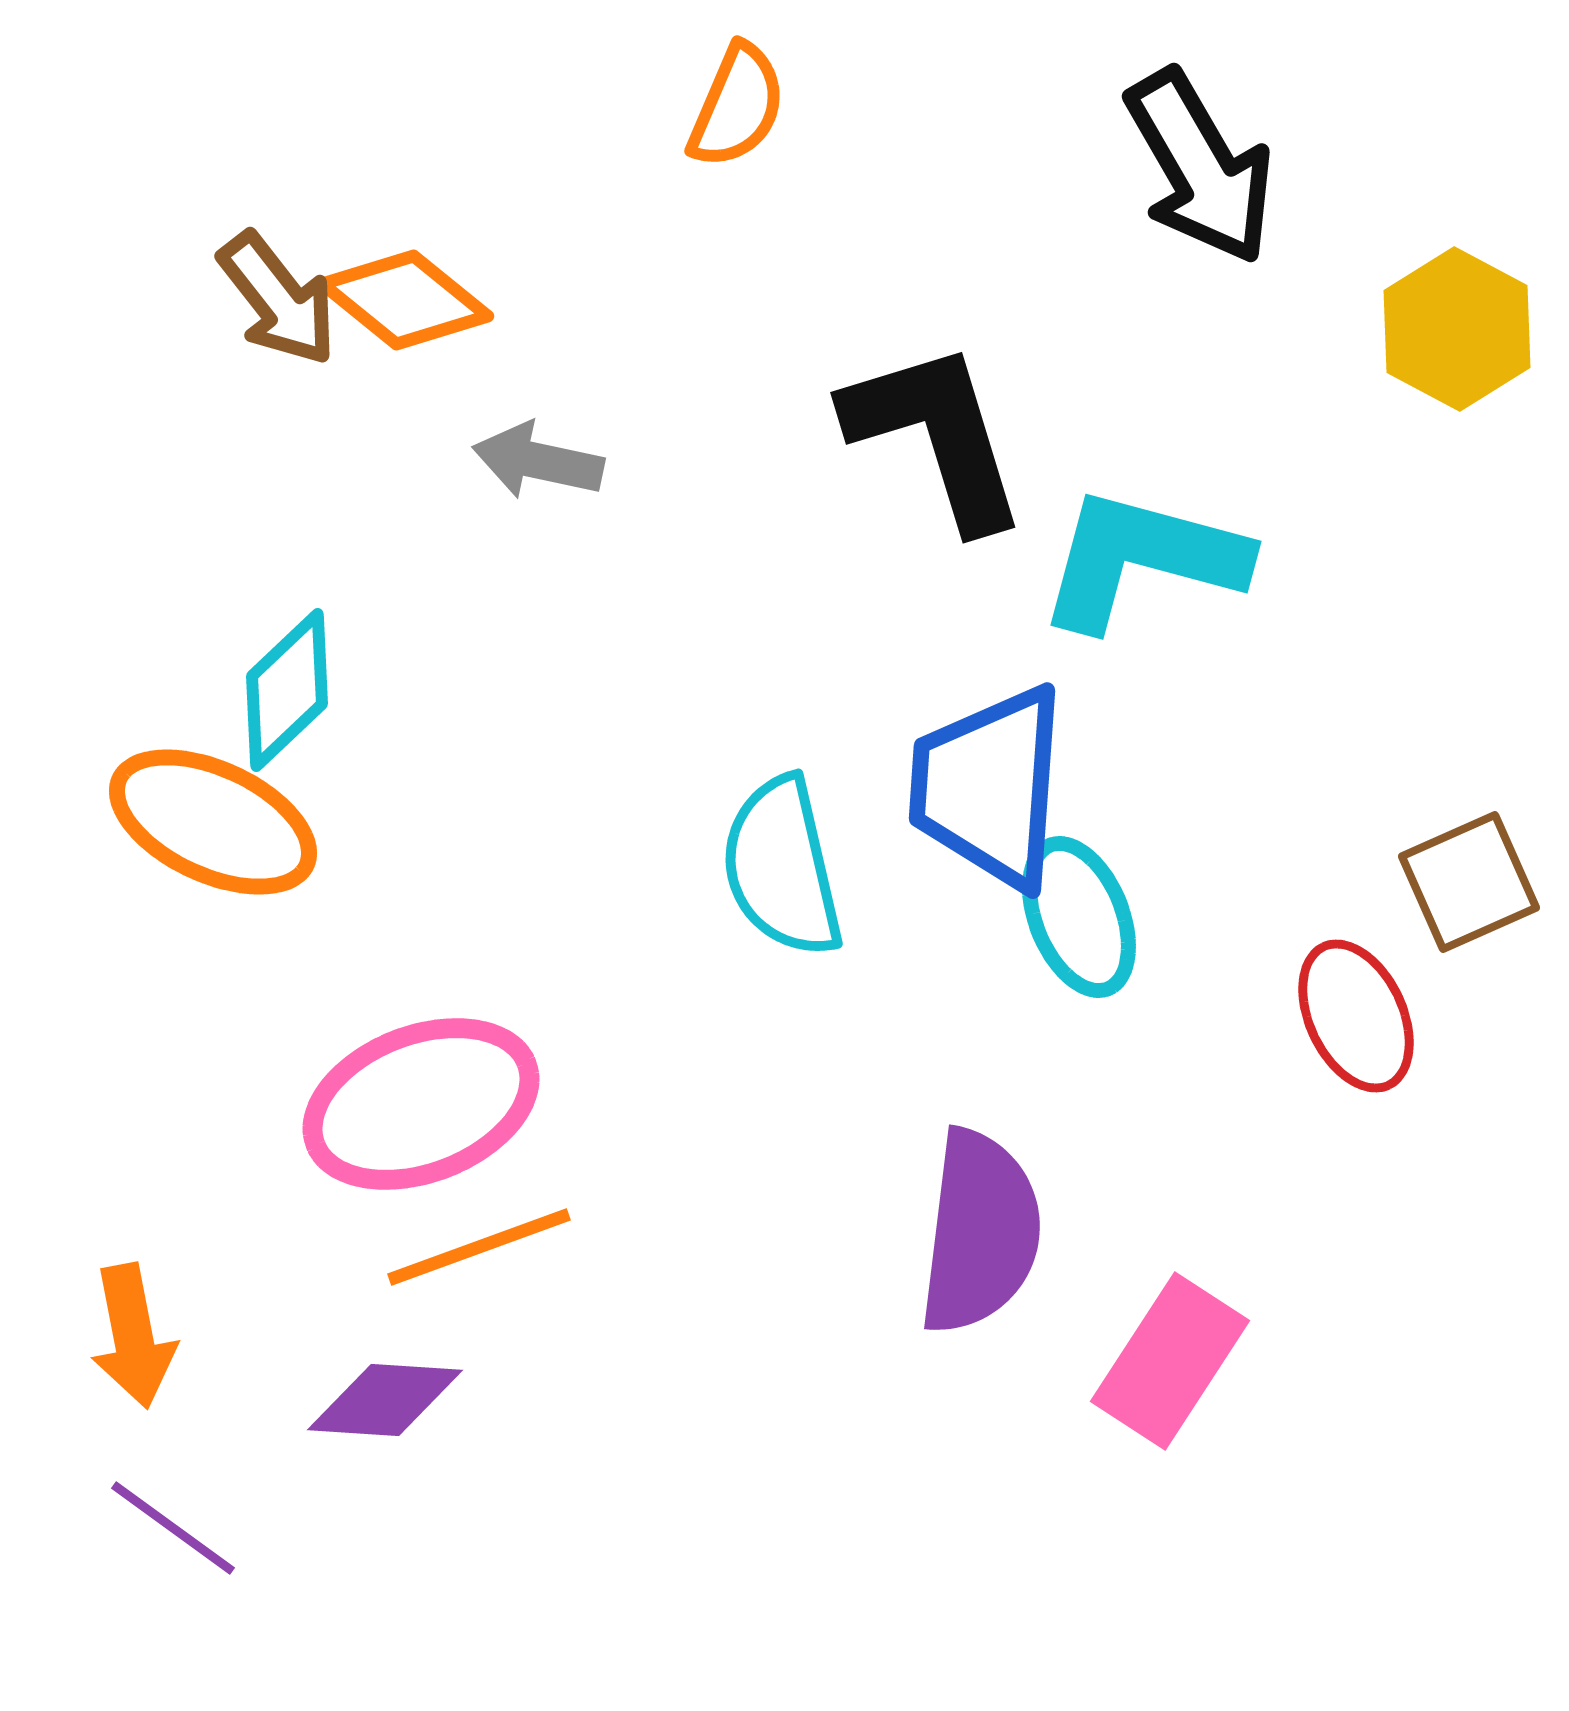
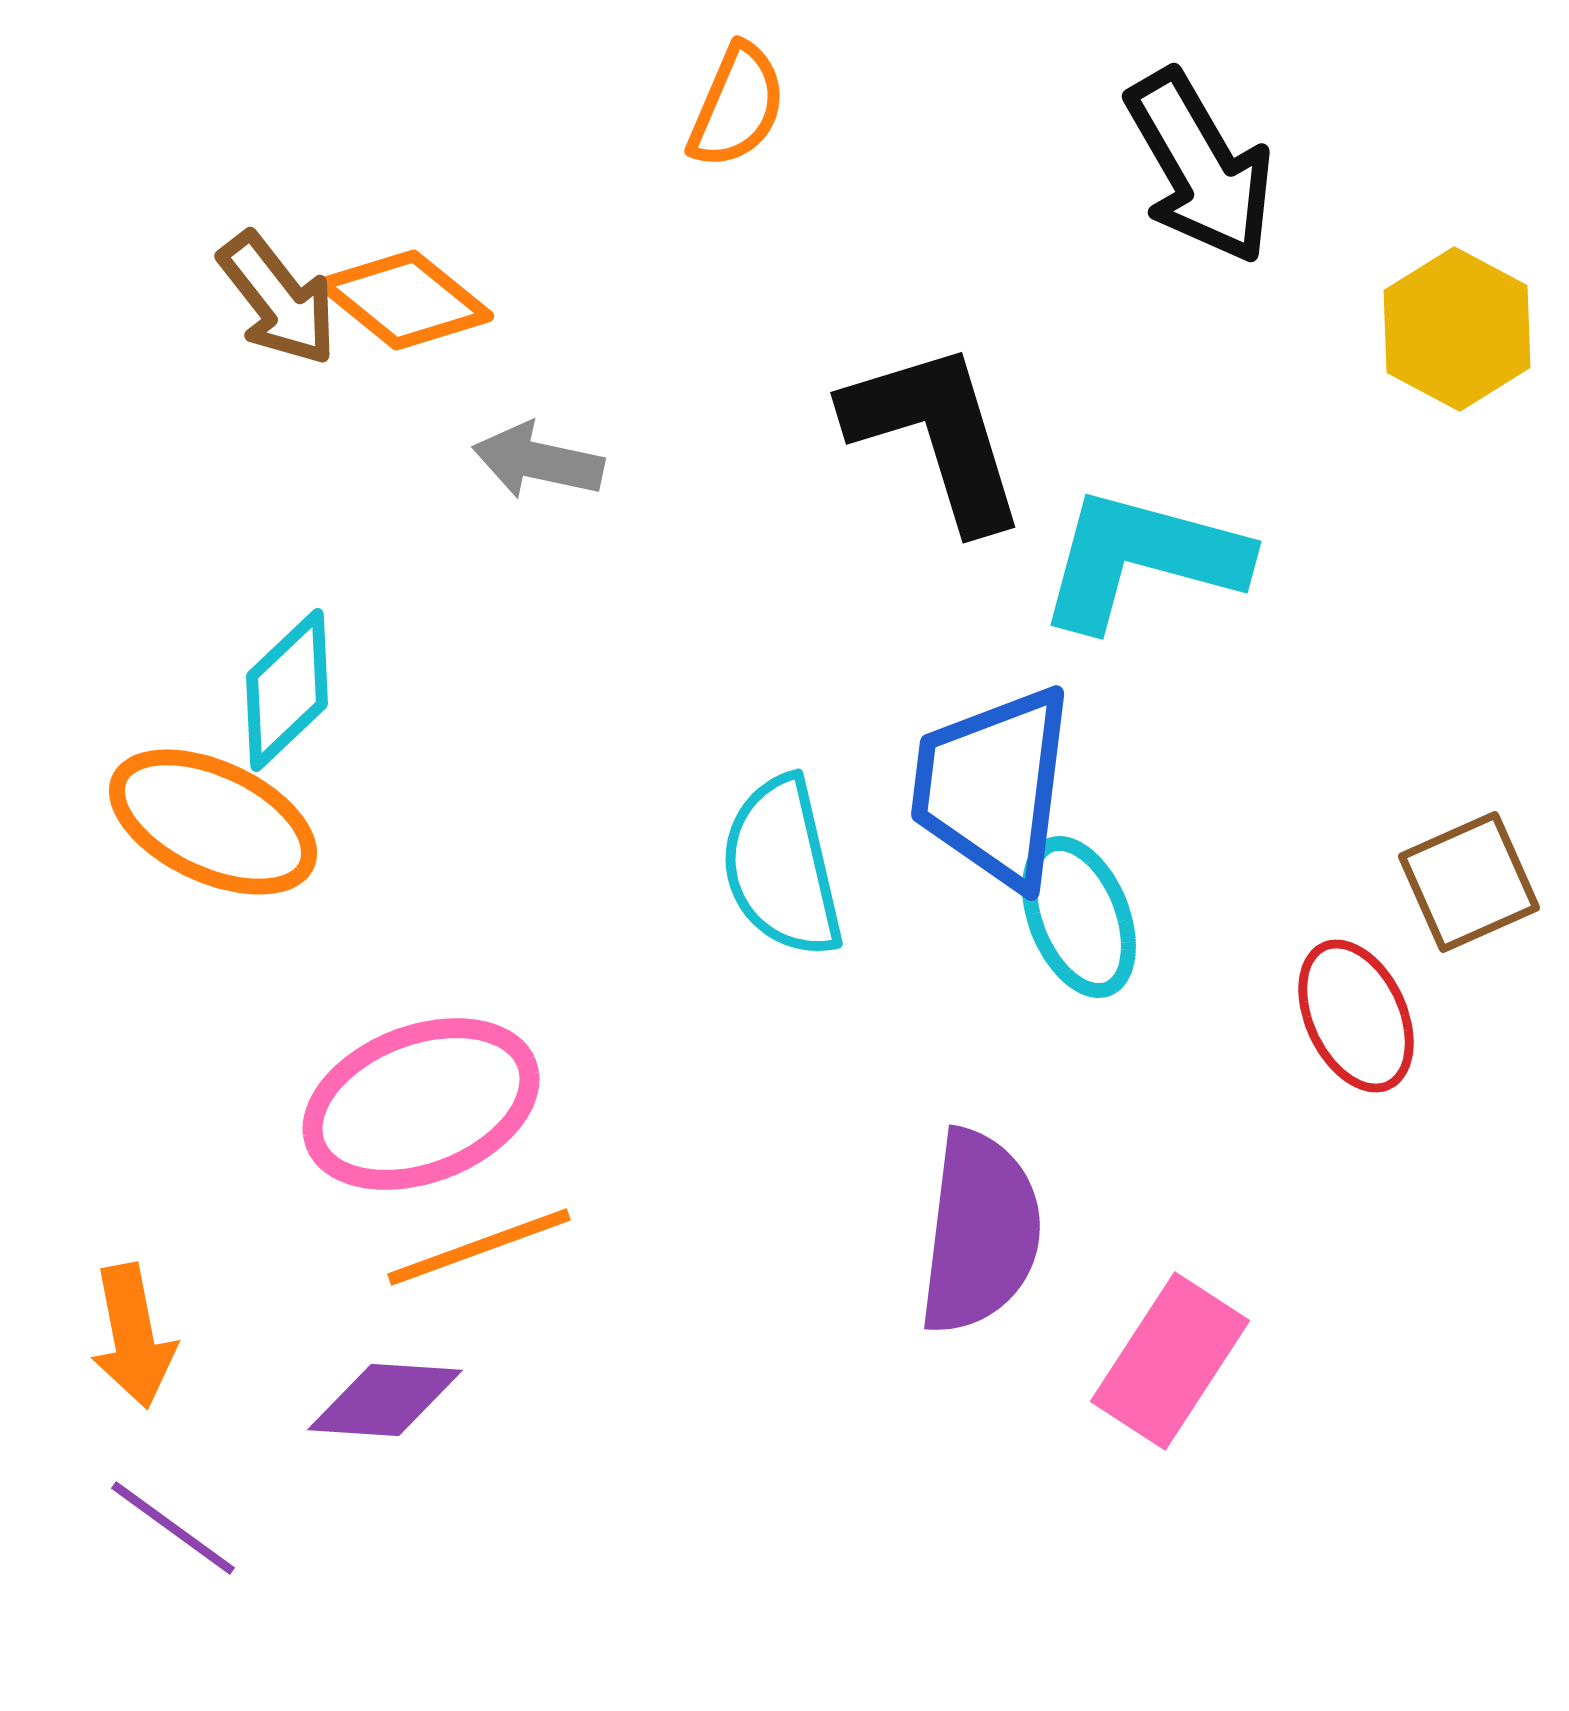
blue trapezoid: moved 4 px right; rotated 3 degrees clockwise
